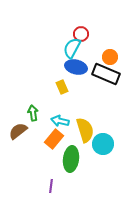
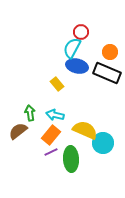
red circle: moved 2 px up
orange circle: moved 5 px up
blue ellipse: moved 1 px right, 1 px up
black rectangle: moved 1 px right, 1 px up
yellow rectangle: moved 5 px left, 3 px up; rotated 16 degrees counterclockwise
green arrow: moved 3 px left
cyan arrow: moved 5 px left, 6 px up
yellow semicircle: rotated 50 degrees counterclockwise
orange rectangle: moved 3 px left, 4 px up
cyan circle: moved 1 px up
green ellipse: rotated 10 degrees counterclockwise
purple line: moved 34 px up; rotated 56 degrees clockwise
